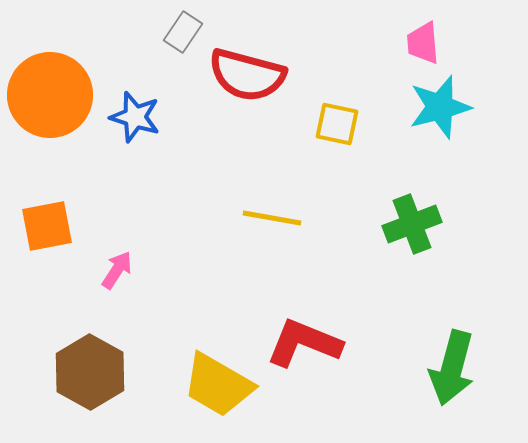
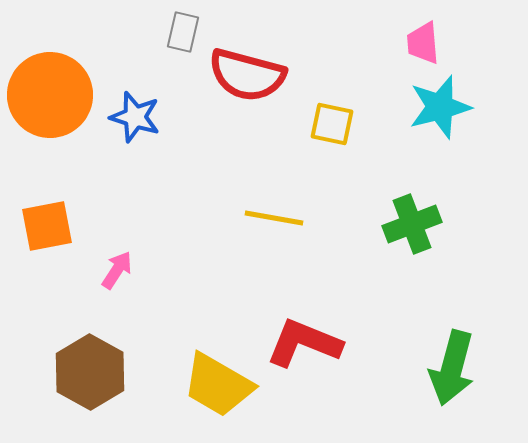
gray rectangle: rotated 21 degrees counterclockwise
yellow square: moved 5 px left
yellow line: moved 2 px right
